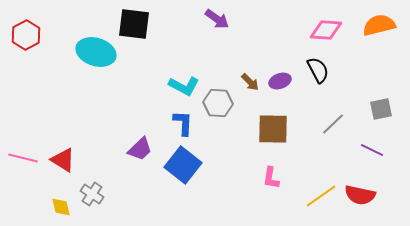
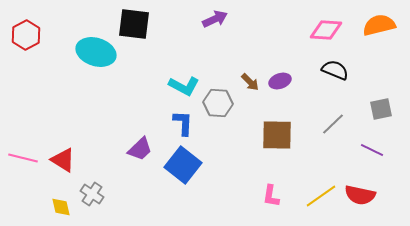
purple arrow: moved 2 px left; rotated 60 degrees counterclockwise
black semicircle: moved 17 px right; rotated 40 degrees counterclockwise
brown square: moved 4 px right, 6 px down
pink L-shape: moved 18 px down
